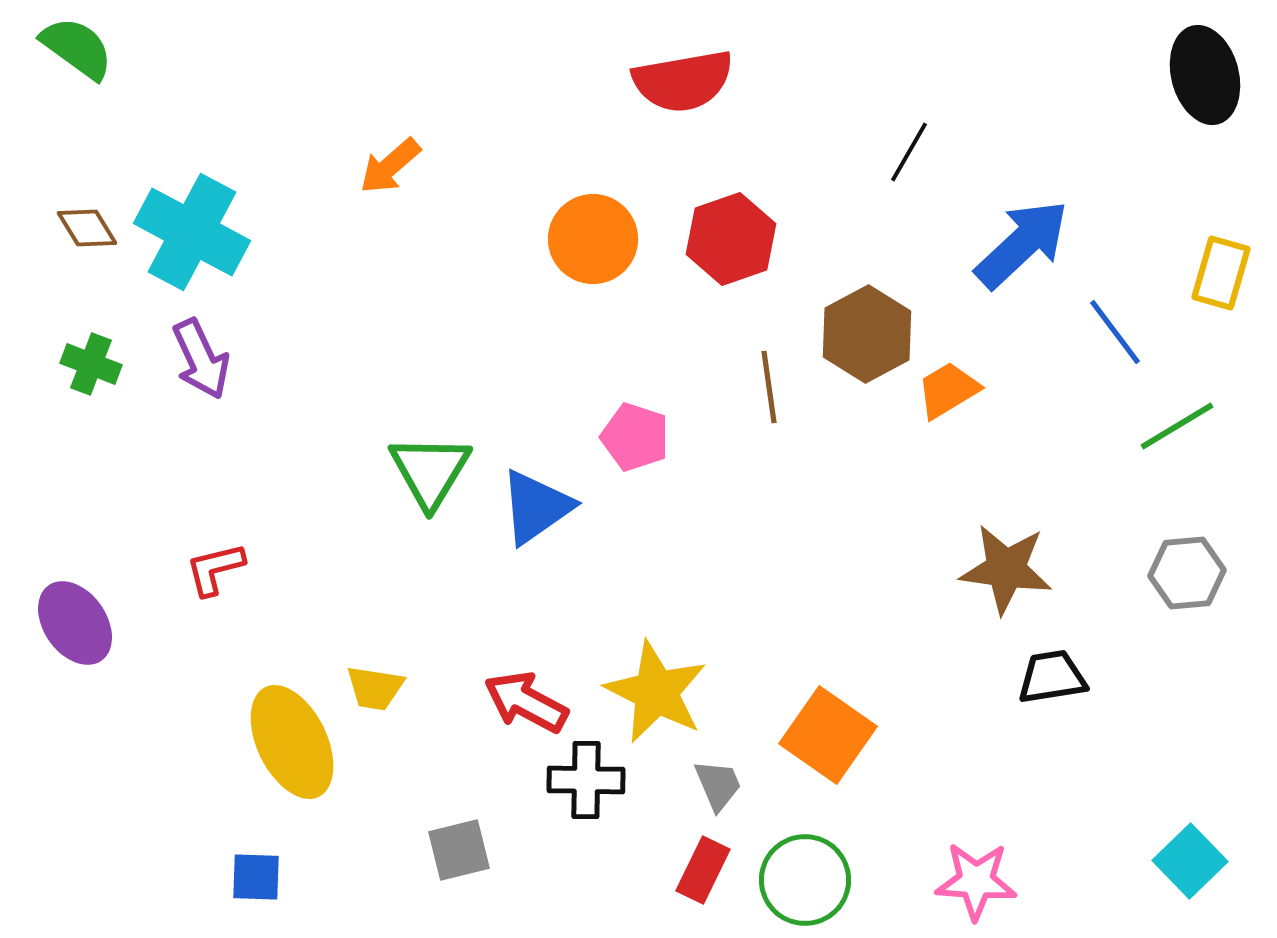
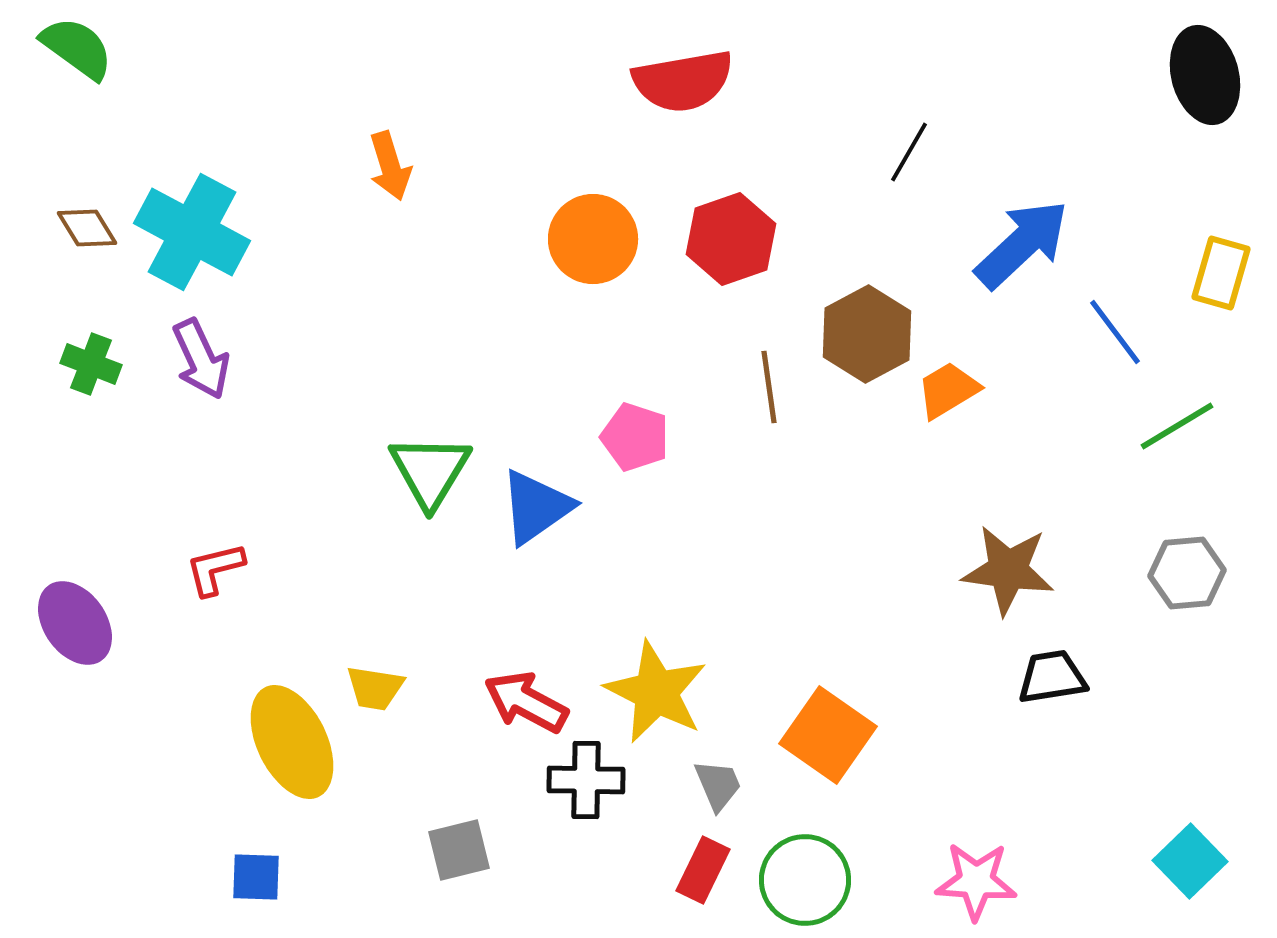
orange arrow: rotated 66 degrees counterclockwise
brown star: moved 2 px right, 1 px down
